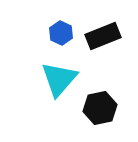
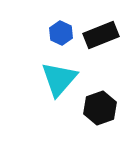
black rectangle: moved 2 px left, 1 px up
black hexagon: rotated 8 degrees counterclockwise
